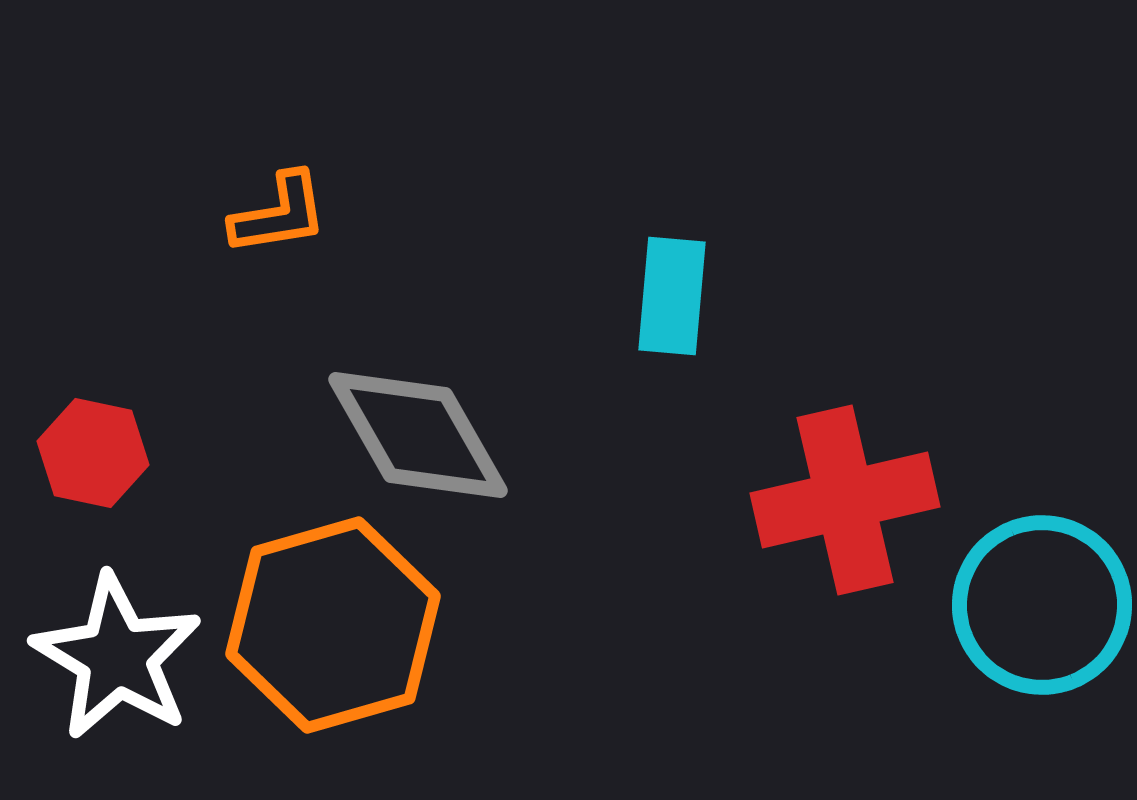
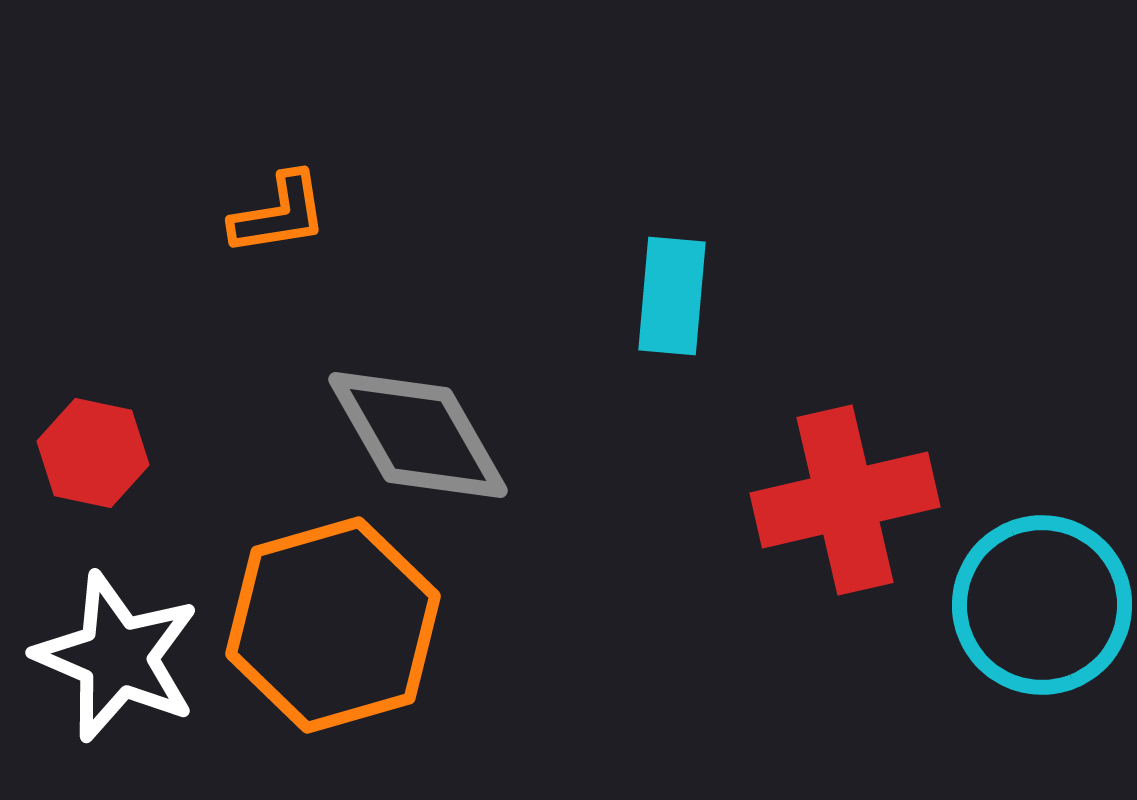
white star: rotated 8 degrees counterclockwise
